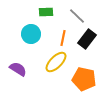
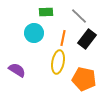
gray line: moved 2 px right
cyan circle: moved 3 px right, 1 px up
yellow ellipse: moved 2 px right; rotated 35 degrees counterclockwise
purple semicircle: moved 1 px left, 1 px down
